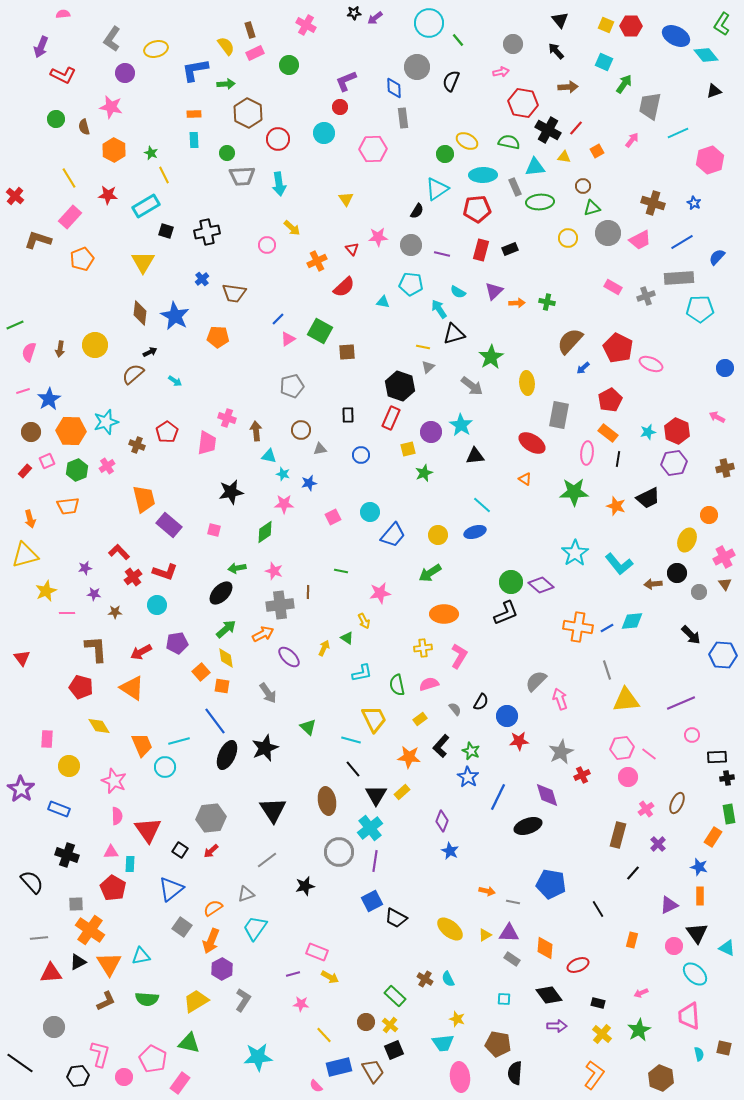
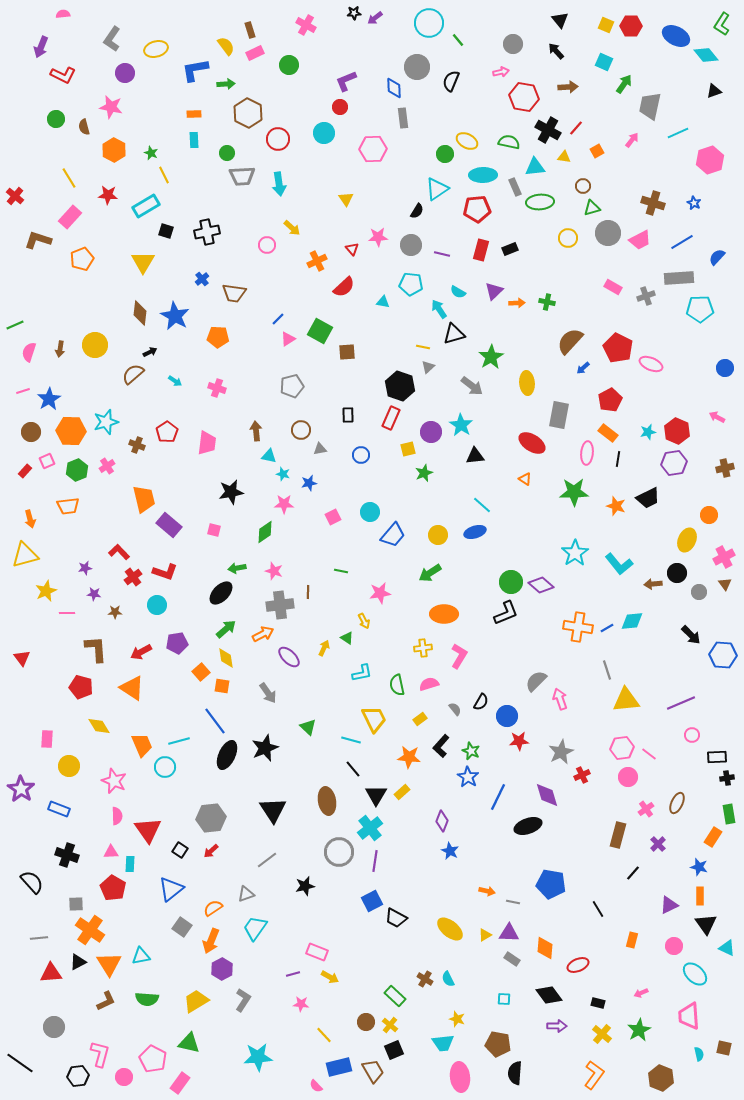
red hexagon at (523, 103): moved 1 px right, 6 px up
pink cross at (227, 418): moved 10 px left, 30 px up
black triangle at (697, 933): moved 9 px right, 9 px up
